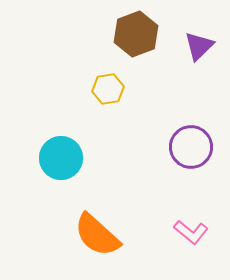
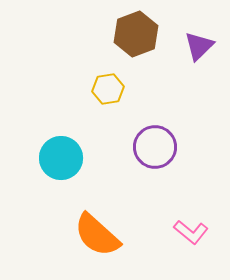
purple circle: moved 36 px left
